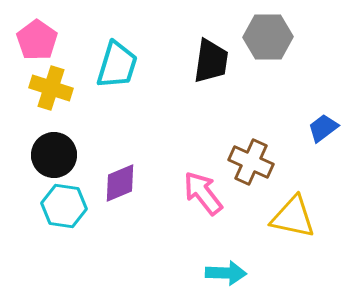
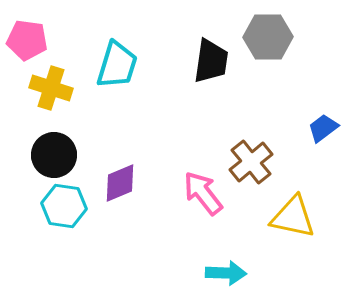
pink pentagon: moved 10 px left; rotated 27 degrees counterclockwise
brown cross: rotated 27 degrees clockwise
